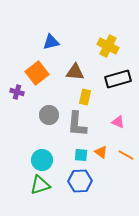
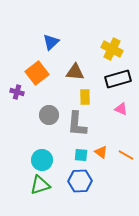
blue triangle: rotated 30 degrees counterclockwise
yellow cross: moved 4 px right, 3 px down
yellow rectangle: rotated 14 degrees counterclockwise
pink triangle: moved 3 px right, 13 px up
